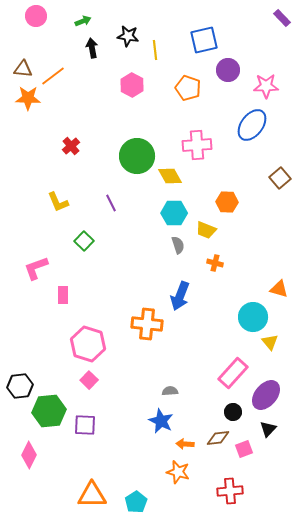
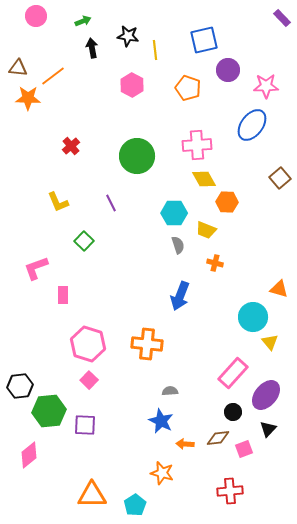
brown triangle at (23, 69): moved 5 px left, 1 px up
yellow diamond at (170, 176): moved 34 px right, 3 px down
orange cross at (147, 324): moved 20 px down
pink diamond at (29, 455): rotated 24 degrees clockwise
orange star at (178, 472): moved 16 px left, 1 px down
cyan pentagon at (136, 502): moved 1 px left, 3 px down
